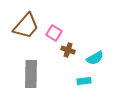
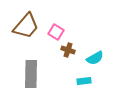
pink square: moved 2 px right, 1 px up
